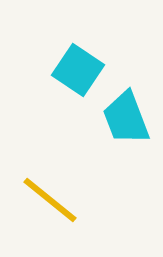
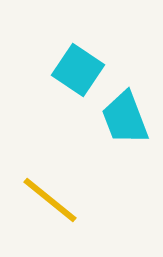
cyan trapezoid: moved 1 px left
